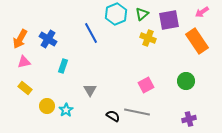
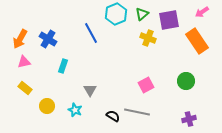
cyan star: moved 9 px right; rotated 16 degrees counterclockwise
